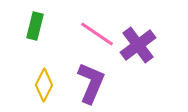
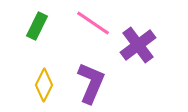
green rectangle: moved 2 px right; rotated 12 degrees clockwise
pink line: moved 4 px left, 11 px up
